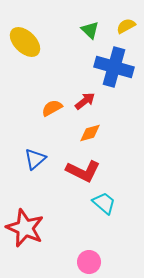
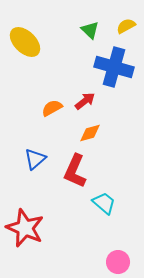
red L-shape: moved 8 px left; rotated 88 degrees clockwise
pink circle: moved 29 px right
